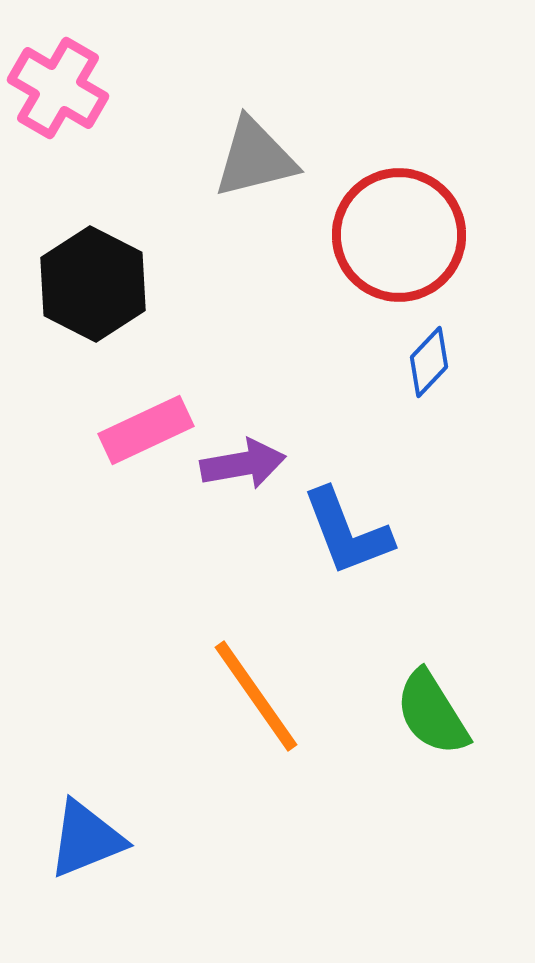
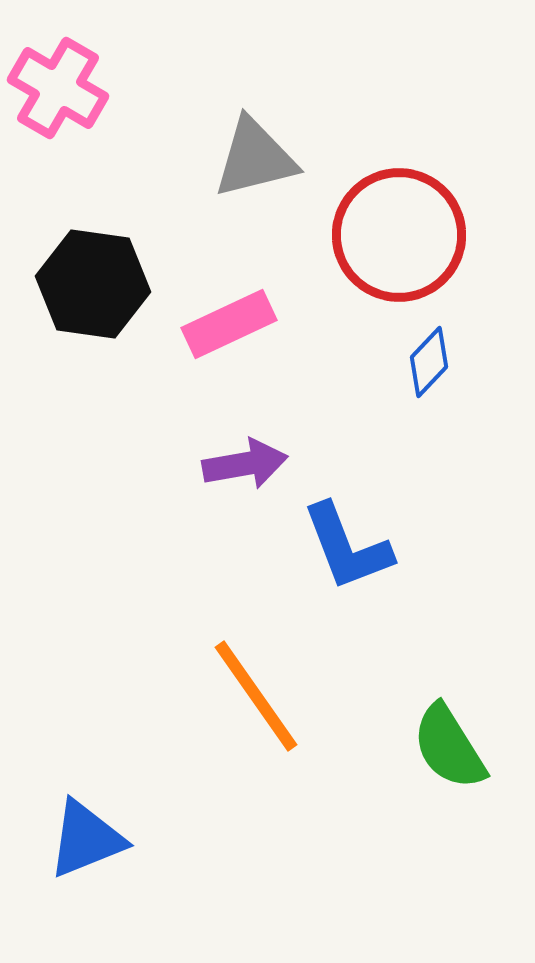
black hexagon: rotated 19 degrees counterclockwise
pink rectangle: moved 83 px right, 106 px up
purple arrow: moved 2 px right
blue L-shape: moved 15 px down
green semicircle: moved 17 px right, 34 px down
